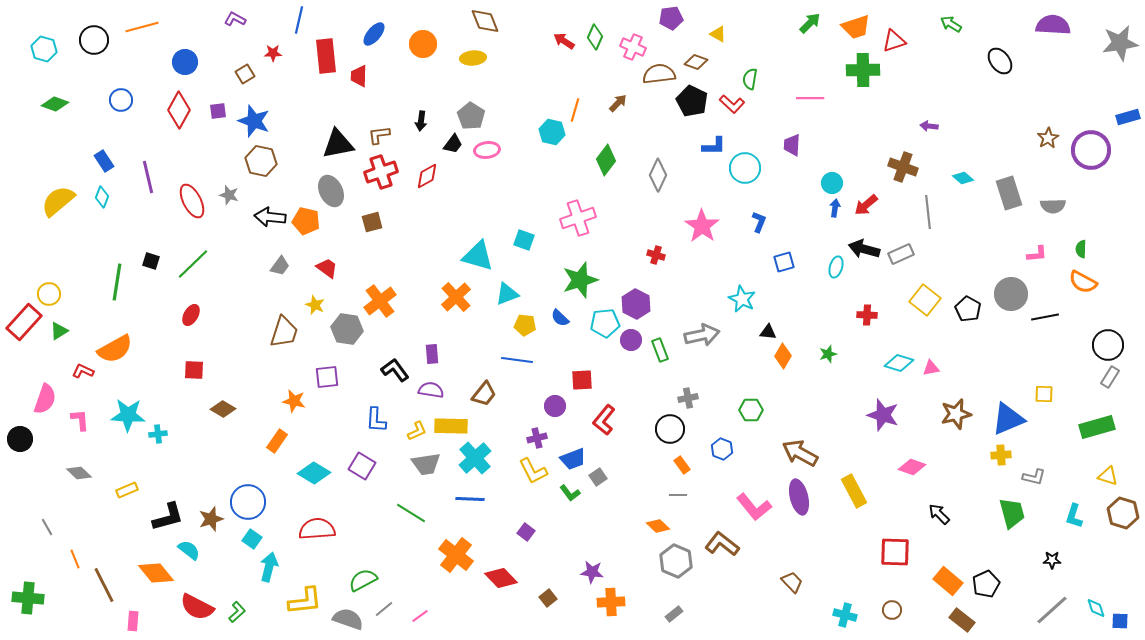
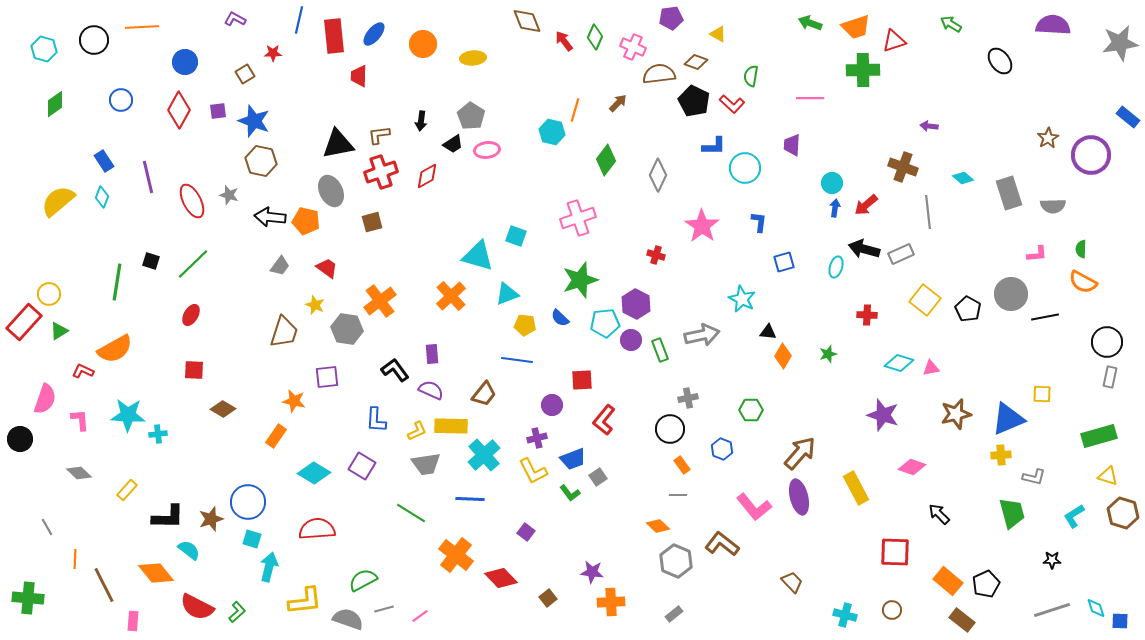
brown diamond at (485, 21): moved 42 px right
green arrow at (810, 23): rotated 115 degrees counterclockwise
orange line at (142, 27): rotated 12 degrees clockwise
red arrow at (564, 41): rotated 20 degrees clockwise
red rectangle at (326, 56): moved 8 px right, 20 px up
green semicircle at (750, 79): moved 1 px right, 3 px up
black pentagon at (692, 101): moved 2 px right
green diamond at (55, 104): rotated 56 degrees counterclockwise
blue rectangle at (1128, 117): rotated 55 degrees clockwise
black trapezoid at (453, 144): rotated 20 degrees clockwise
purple circle at (1091, 150): moved 5 px down
blue L-shape at (759, 222): rotated 15 degrees counterclockwise
cyan square at (524, 240): moved 8 px left, 4 px up
orange cross at (456, 297): moved 5 px left, 1 px up
black circle at (1108, 345): moved 1 px left, 3 px up
gray rectangle at (1110, 377): rotated 20 degrees counterclockwise
purple semicircle at (431, 390): rotated 15 degrees clockwise
yellow square at (1044, 394): moved 2 px left
purple circle at (555, 406): moved 3 px left, 1 px up
green rectangle at (1097, 427): moved 2 px right, 9 px down
orange rectangle at (277, 441): moved 1 px left, 5 px up
brown arrow at (800, 453): rotated 102 degrees clockwise
cyan cross at (475, 458): moved 9 px right, 3 px up
yellow rectangle at (127, 490): rotated 25 degrees counterclockwise
yellow rectangle at (854, 491): moved 2 px right, 3 px up
cyan L-shape at (1074, 516): rotated 40 degrees clockwise
black L-shape at (168, 517): rotated 16 degrees clockwise
cyan square at (252, 539): rotated 18 degrees counterclockwise
orange line at (75, 559): rotated 24 degrees clockwise
gray line at (384, 609): rotated 24 degrees clockwise
gray line at (1052, 610): rotated 24 degrees clockwise
